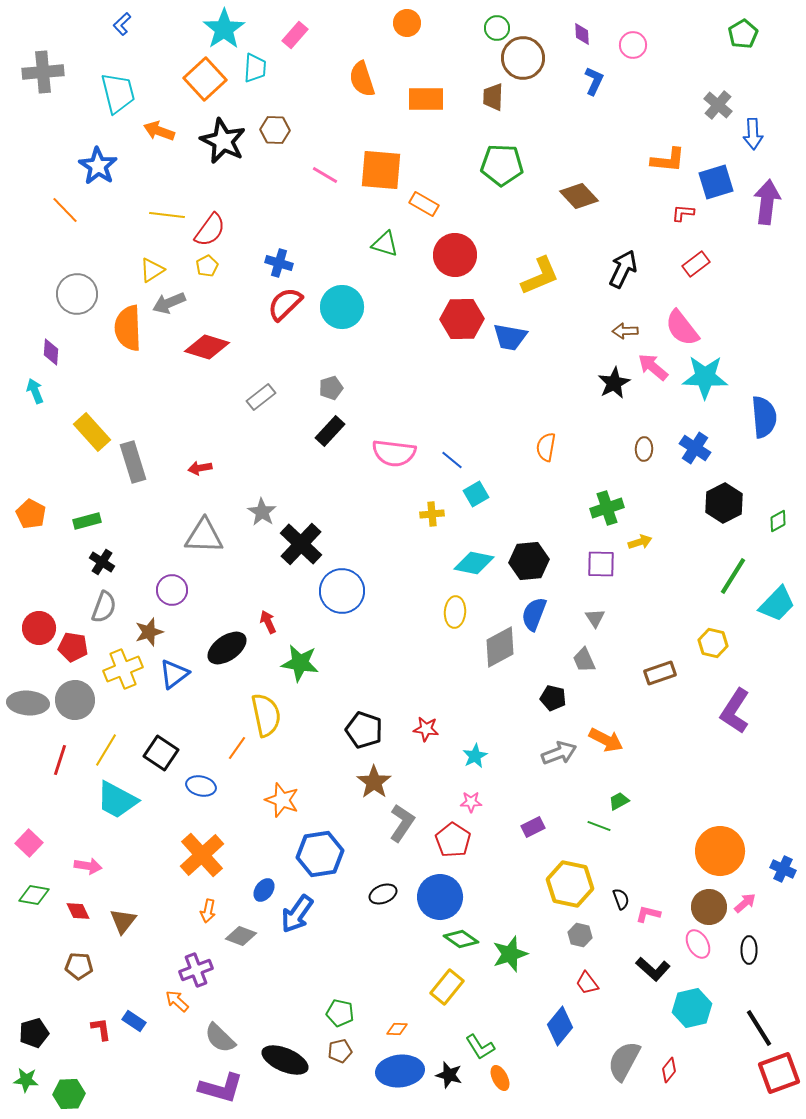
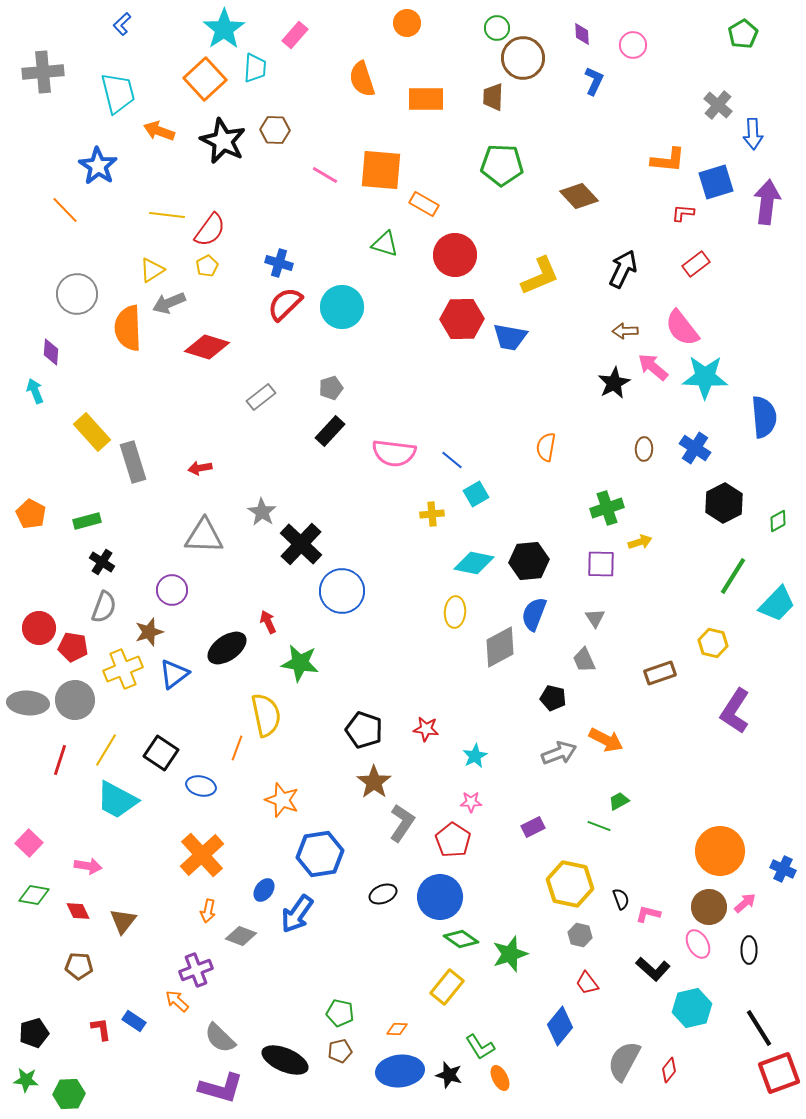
orange line at (237, 748): rotated 15 degrees counterclockwise
